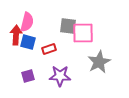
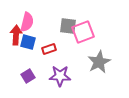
pink square: moved 1 px up; rotated 20 degrees counterclockwise
purple square: rotated 16 degrees counterclockwise
